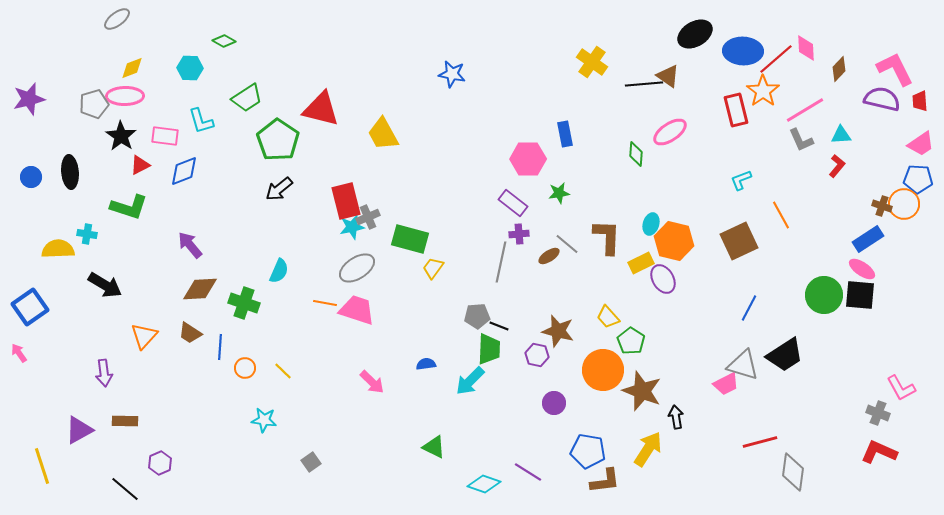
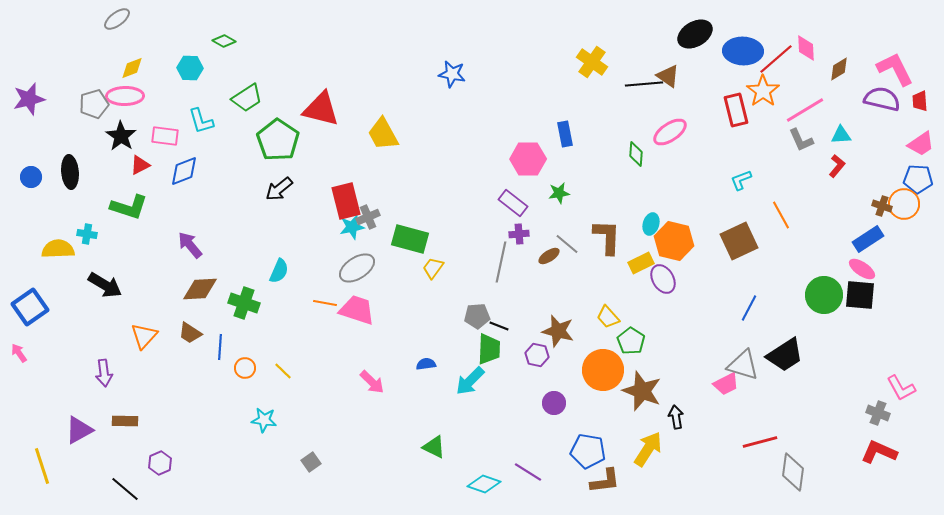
brown diamond at (839, 69): rotated 15 degrees clockwise
